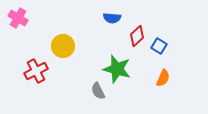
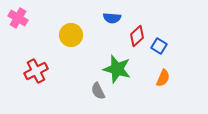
yellow circle: moved 8 px right, 11 px up
